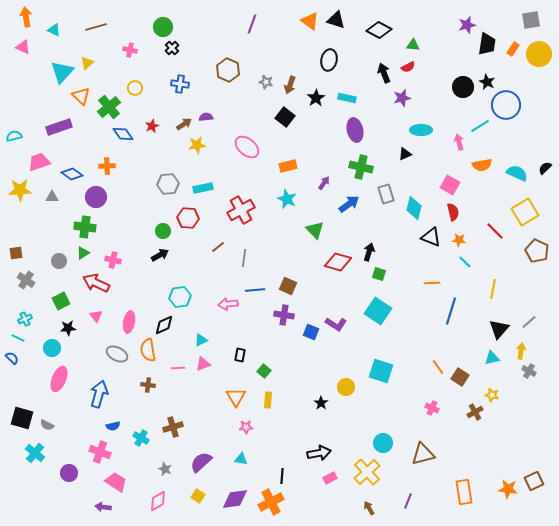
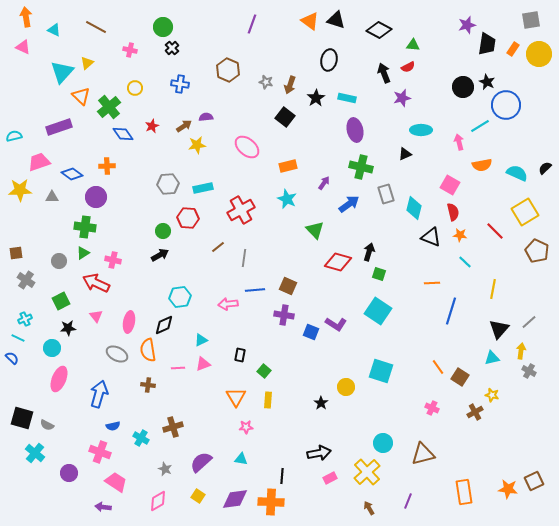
brown line at (96, 27): rotated 45 degrees clockwise
brown arrow at (184, 124): moved 2 px down
orange star at (459, 240): moved 1 px right, 5 px up
orange cross at (271, 502): rotated 30 degrees clockwise
